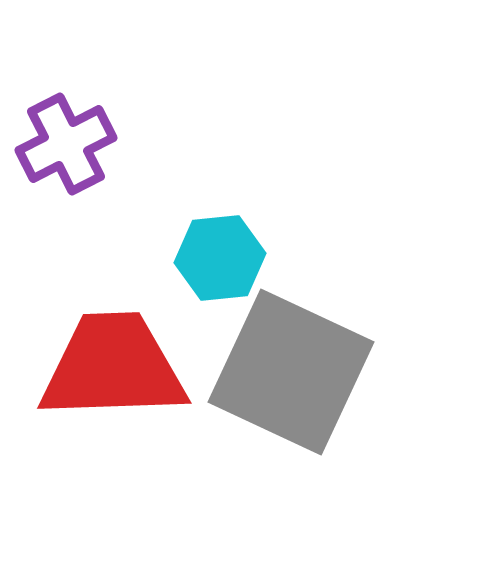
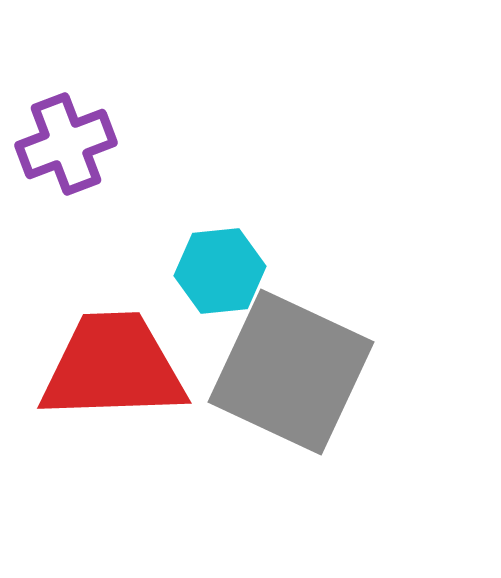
purple cross: rotated 6 degrees clockwise
cyan hexagon: moved 13 px down
